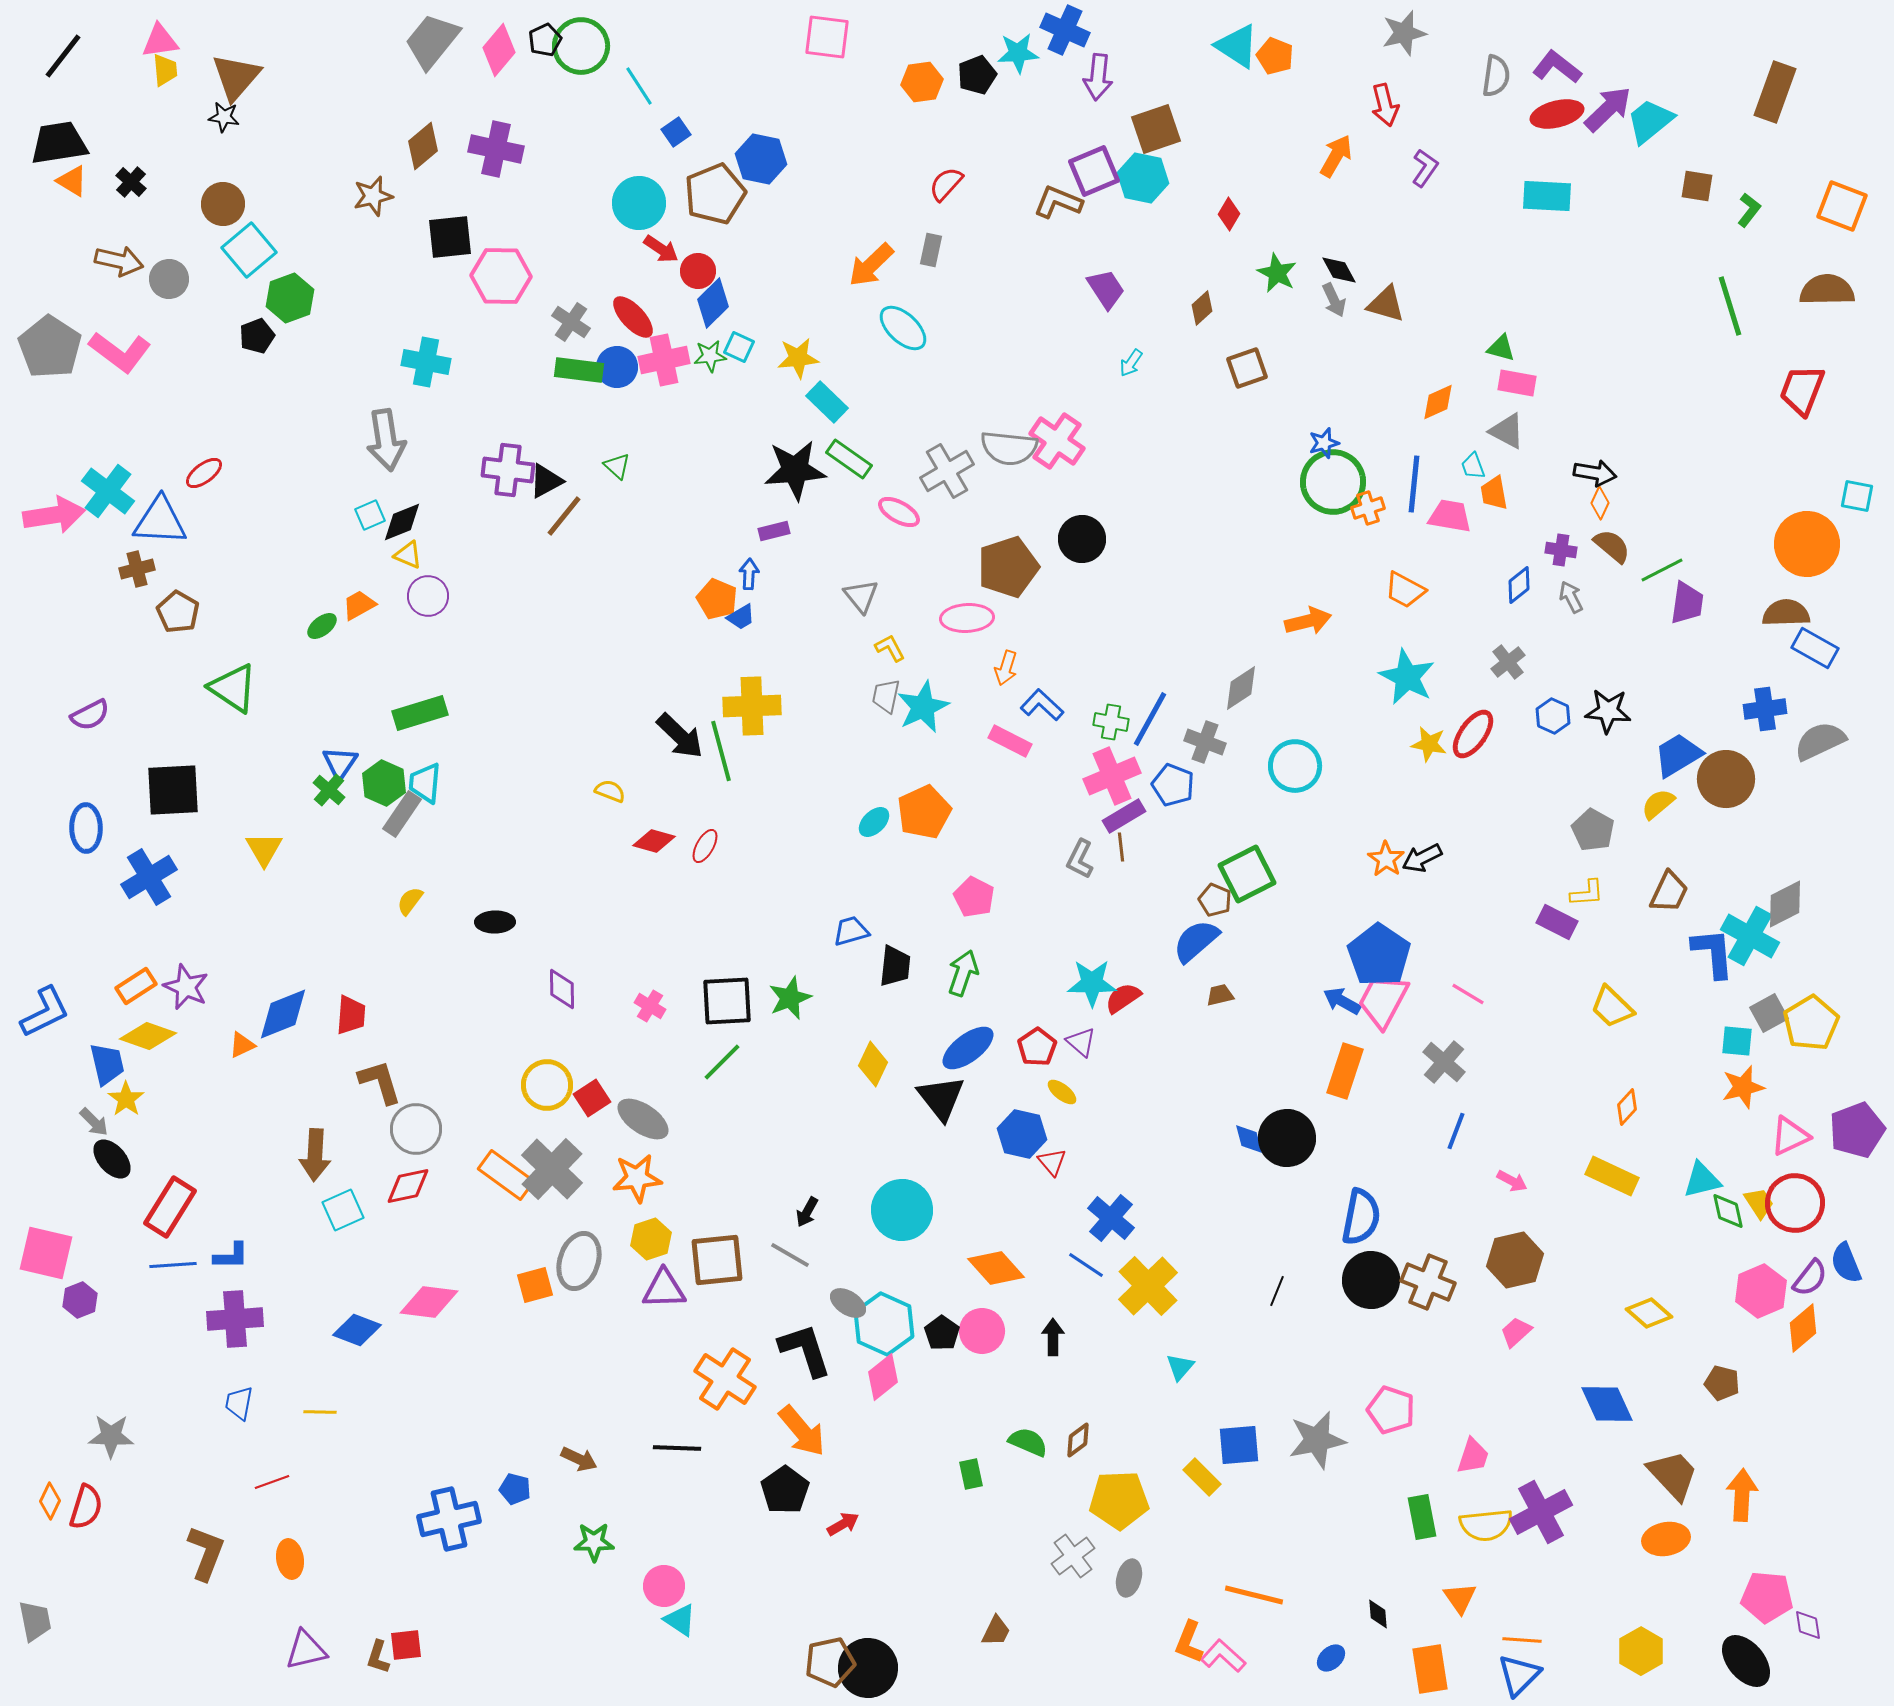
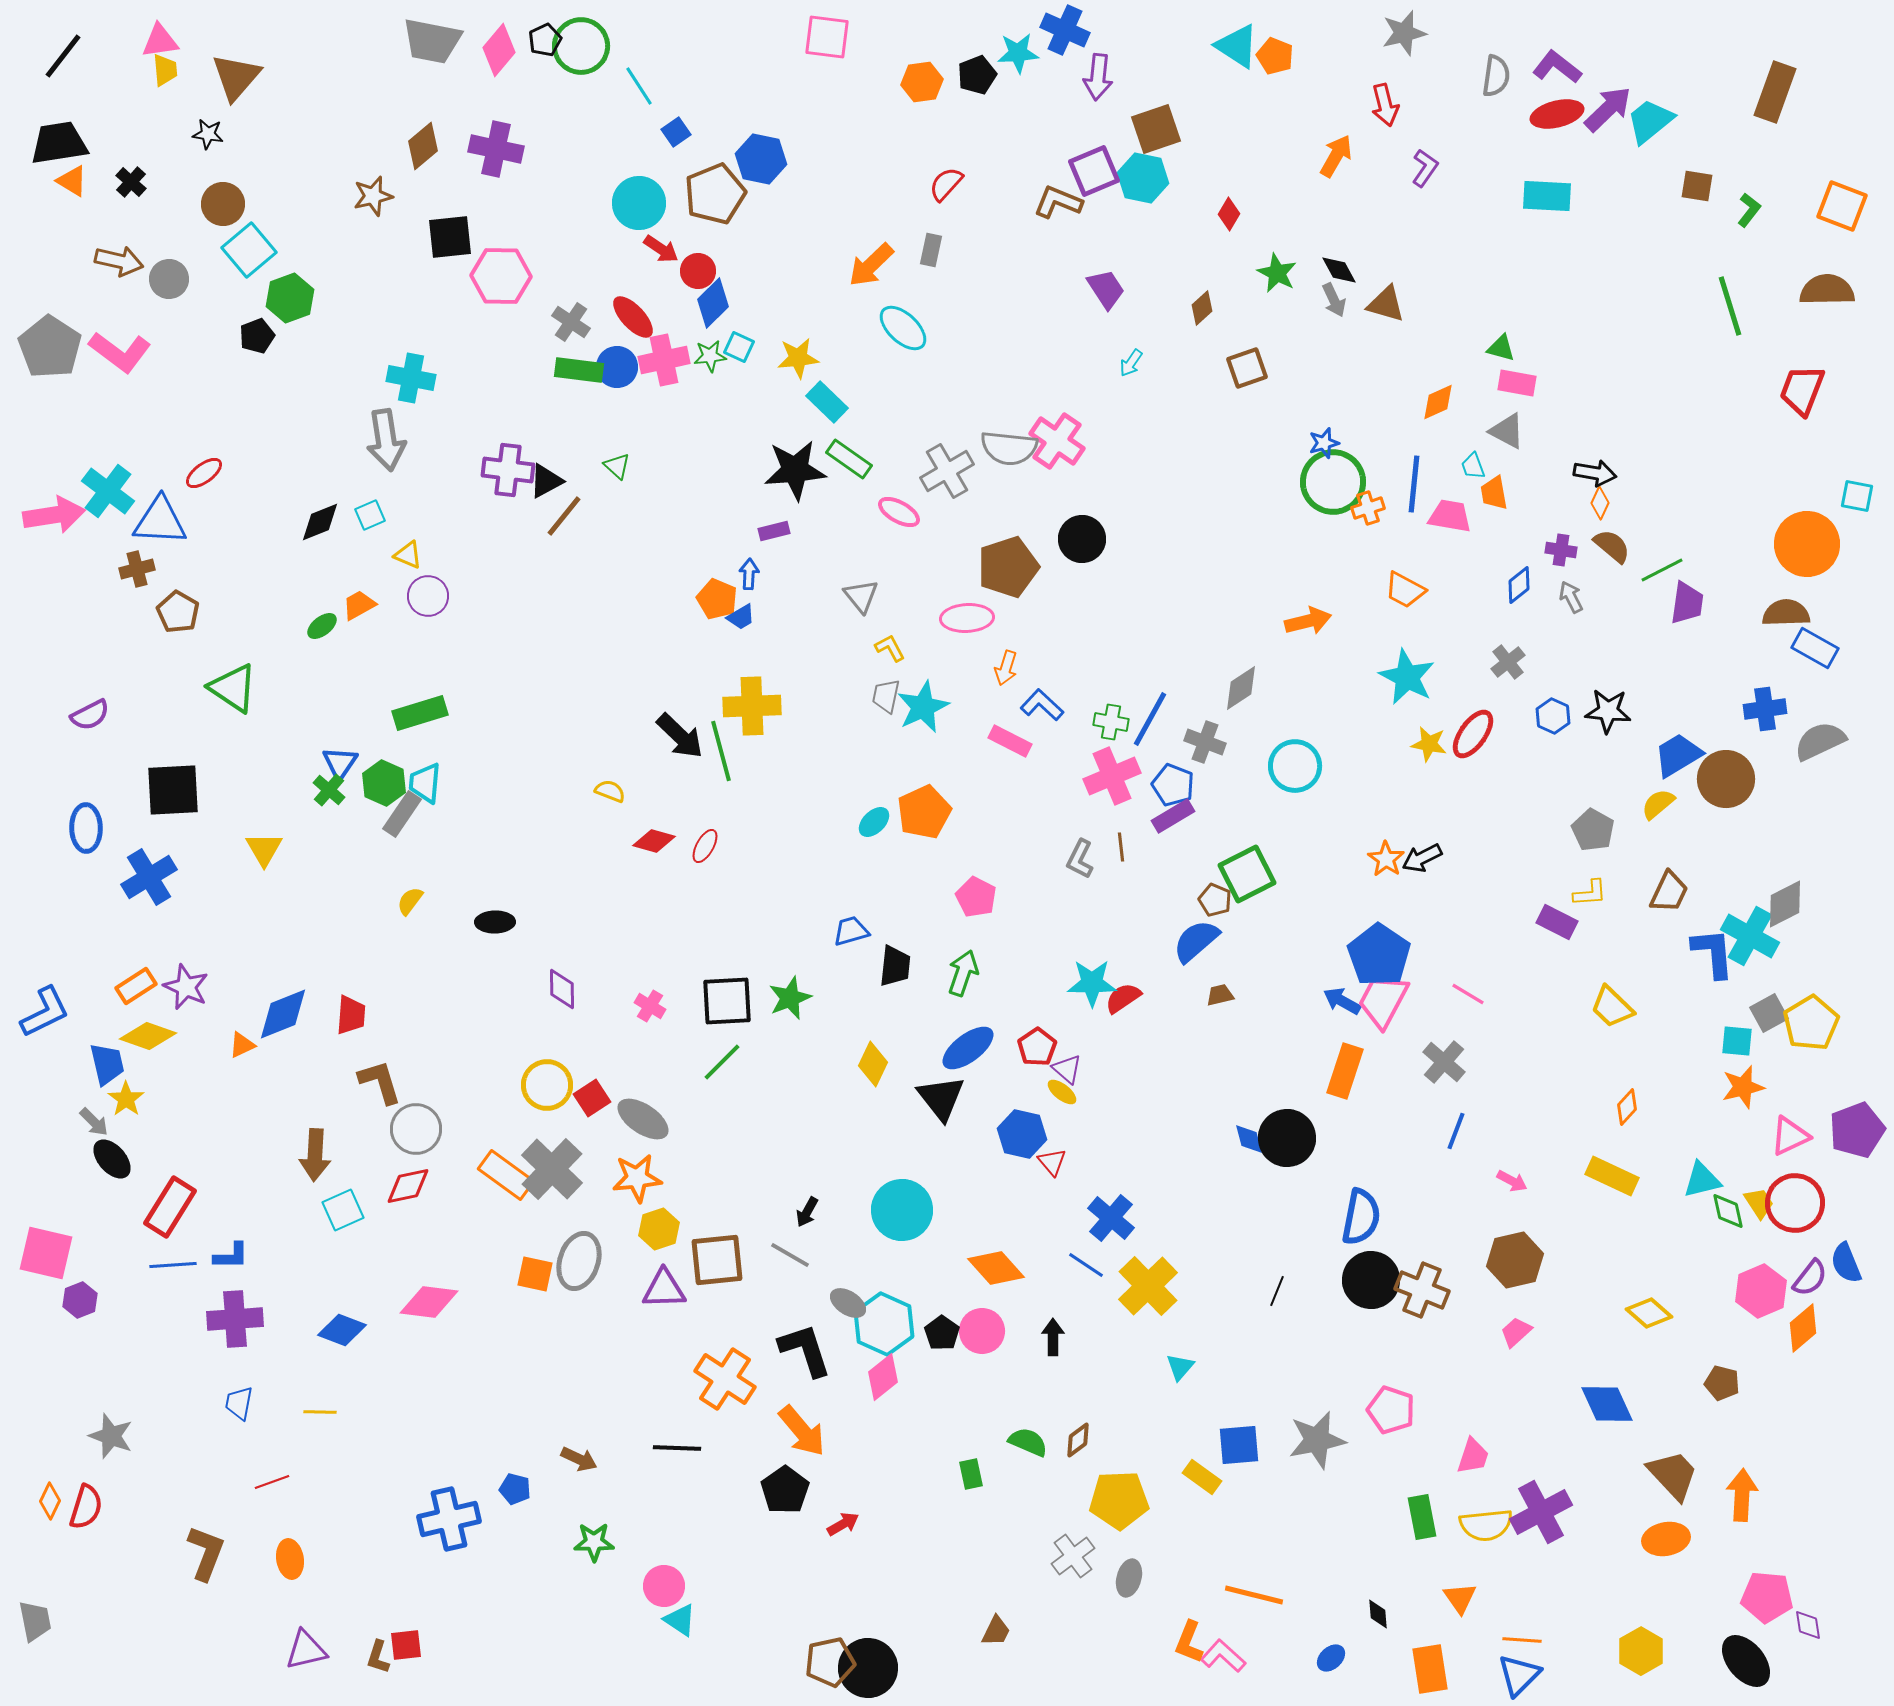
gray trapezoid at (432, 41): rotated 118 degrees counterclockwise
black star at (224, 117): moved 16 px left, 17 px down
cyan cross at (426, 362): moved 15 px left, 16 px down
black diamond at (402, 522): moved 82 px left
purple rectangle at (1124, 816): moved 49 px right
yellow L-shape at (1587, 893): moved 3 px right
pink pentagon at (974, 897): moved 2 px right
purple triangle at (1081, 1042): moved 14 px left, 27 px down
yellow hexagon at (651, 1239): moved 8 px right, 10 px up
brown cross at (1428, 1282): moved 6 px left, 8 px down
orange square at (535, 1285): moved 11 px up; rotated 27 degrees clockwise
blue diamond at (357, 1330): moved 15 px left
gray star at (111, 1436): rotated 18 degrees clockwise
yellow rectangle at (1202, 1477): rotated 9 degrees counterclockwise
